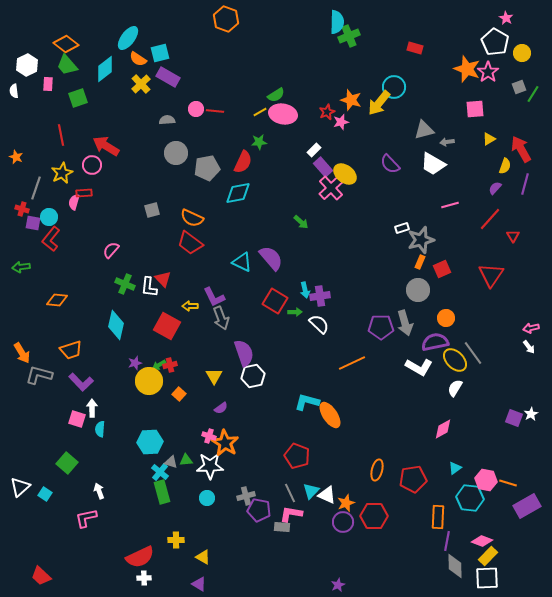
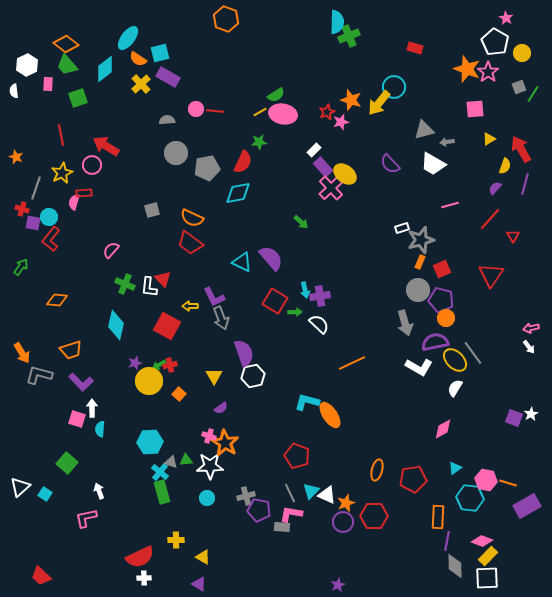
green arrow at (21, 267): rotated 132 degrees clockwise
purple pentagon at (381, 327): moved 60 px right, 27 px up; rotated 15 degrees clockwise
